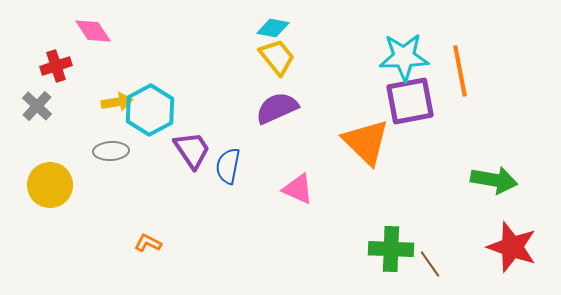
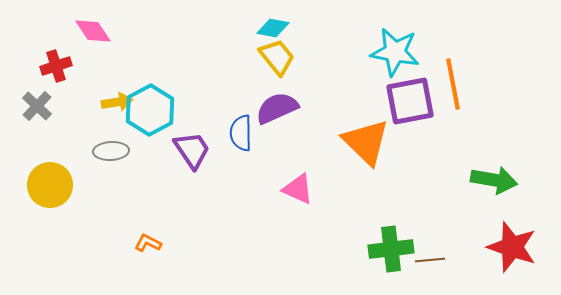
cyan star: moved 9 px left, 5 px up; rotated 12 degrees clockwise
orange line: moved 7 px left, 13 px down
blue semicircle: moved 13 px right, 33 px up; rotated 12 degrees counterclockwise
green cross: rotated 9 degrees counterclockwise
brown line: moved 4 px up; rotated 60 degrees counterclockwise
